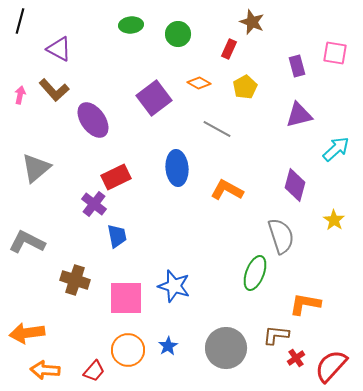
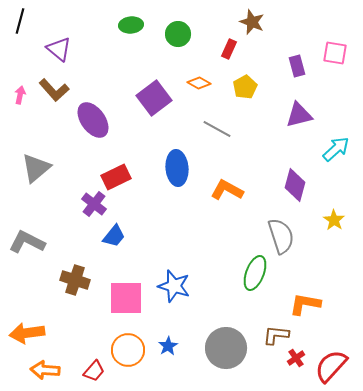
purple triangle at (59, 49): rotated 12 degrees clockwise
blue trapezoid at (117, 236): moved 3 px left; rotated 50 degrees clockwise
